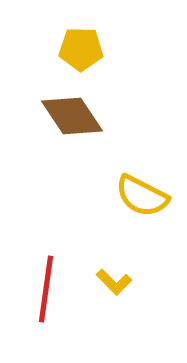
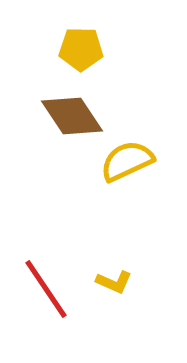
yellow semicircle: moved 15 px left, 35 px up; rotated 128 degrees clockwise
yellow L-shape: rotated 21 degrees counterclockwise
red line: rotated 42 degrees counterclockwise
